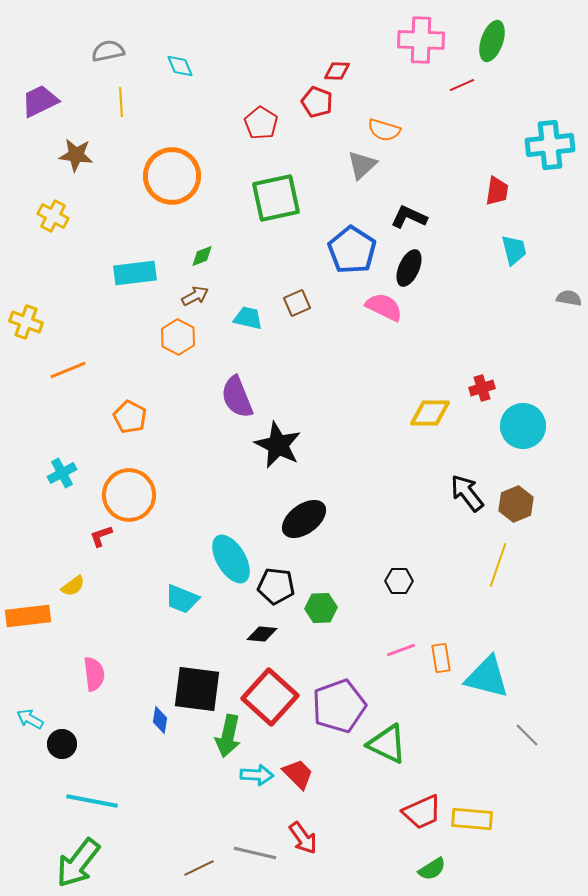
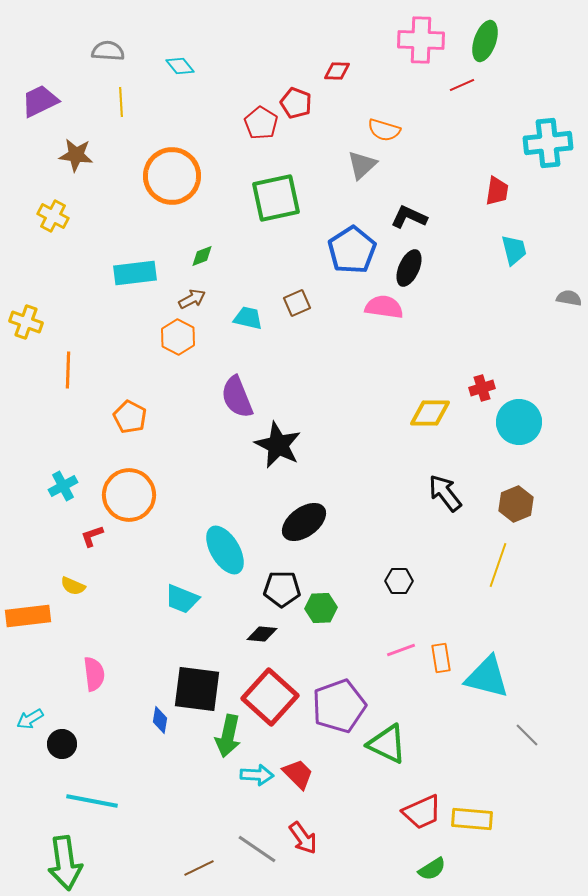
green ellipse at (492, 41): moved 7 px left
gray semicircle at (108, 51): rotated 16 degrees clockwise
cyan diamond at (180, 66): rotated 16 degrees counterclockwise
red pentagon at (317, 102): moved 21 px left, 1 px down
cyan cross at (550, 145): moved 2 px left, 2 px up
blue pentagon at (352, 250): rotated 6 degrees clockwise
brown arrow at (195, 296): moved 3 px left, 3 px down
pink semicircle at (384, 307): rotated 18 degrees counterclockwise
orange line at (68, 370): rotated 66 degrees counterclockwise
cyan circle at (523, 426): moved 4 px left, 4 px up
cyan cross at (62, 473): moved 1 px right, 13 px down
black arrow at (467, 493): moved 22 px left
black ellipse at (304, 519): moved 3 px down
red L-shape at (101, 536): moved 9 px left
cyan ellipse at (231, 559): moved 6 px left, 9 px up
yellow semicircle at (73, 586): rotated 60 degrees clockwise
black pentagon at (276, 586): moved 6 px right, 3 px down; rotated 6 degrees counterclockwise
cyan arrow at (30, 719): rotated 60 degrees counterclockwise
gray line at (255, 853): moved 2 px right, 4 px up; rotated 21 degrees clockwise
green arrow at (78, 863): moved 13 px left; rotated 46 degrees counterclockwise
